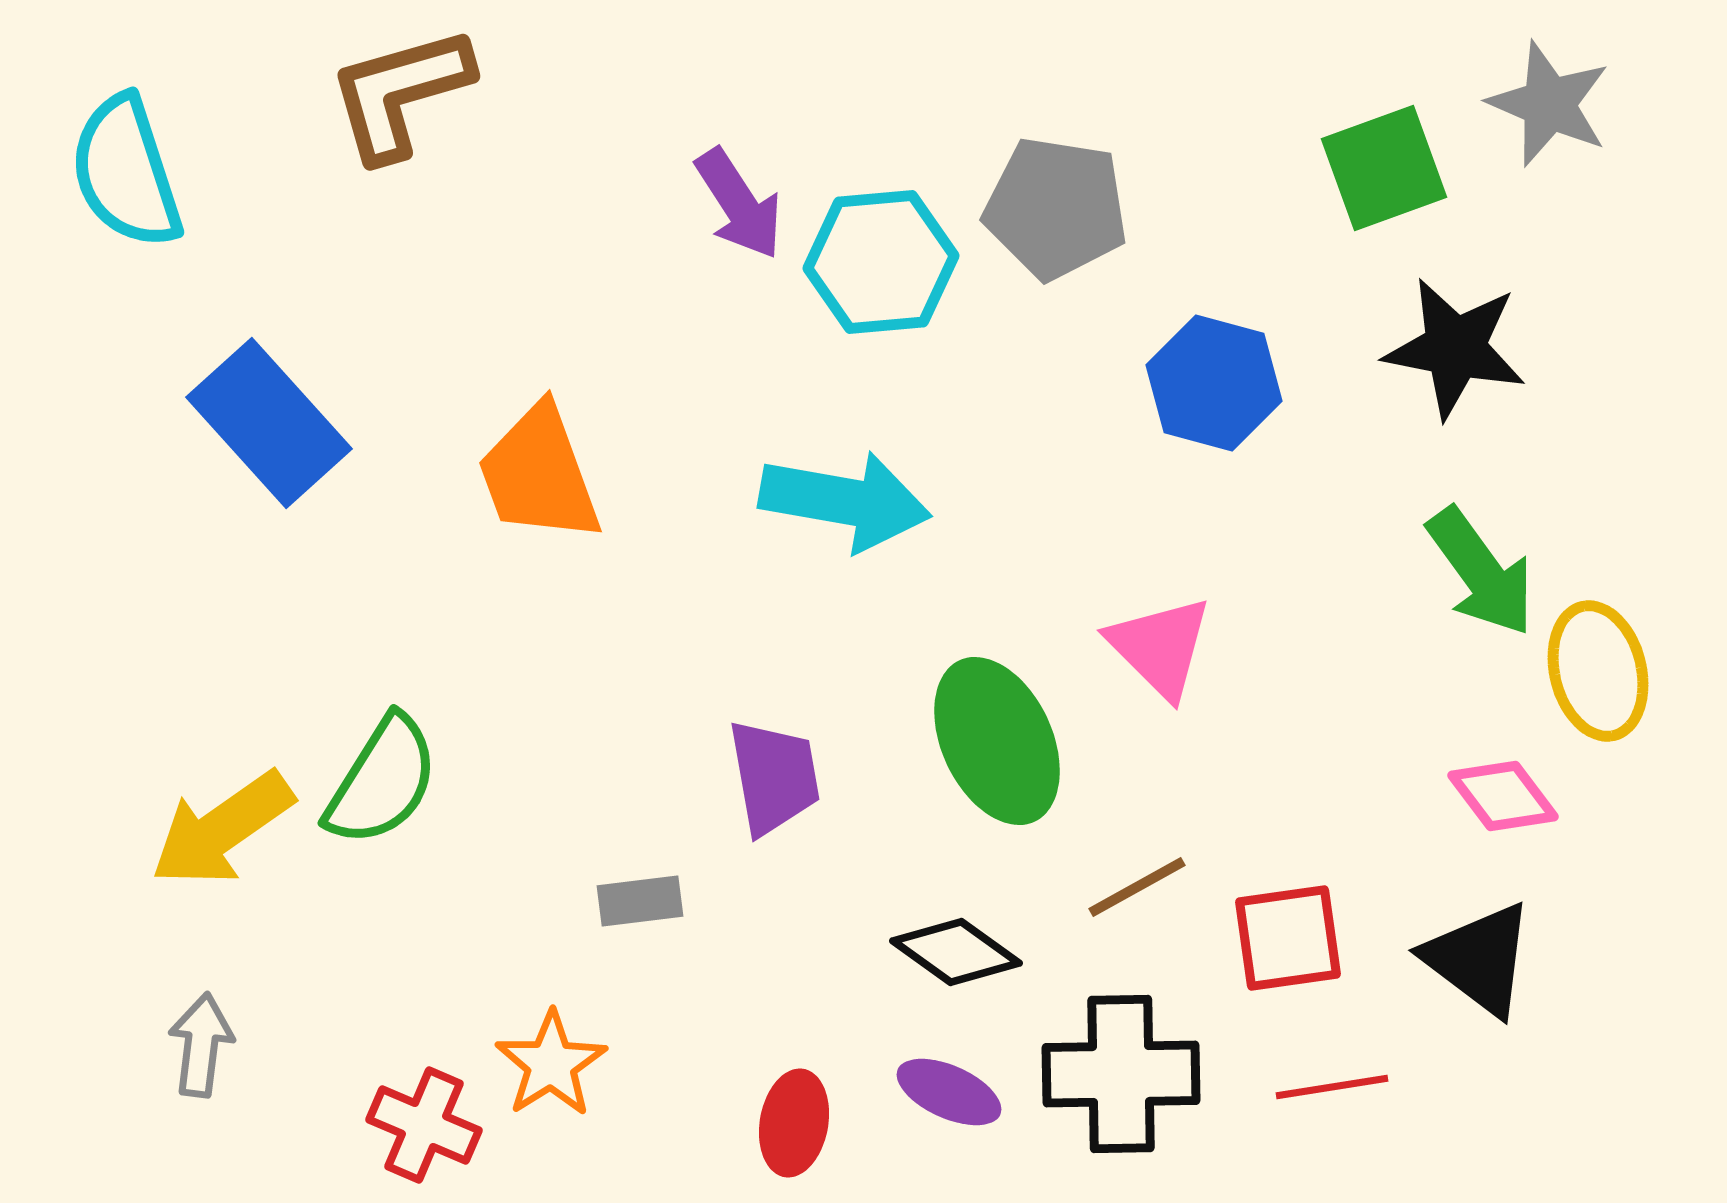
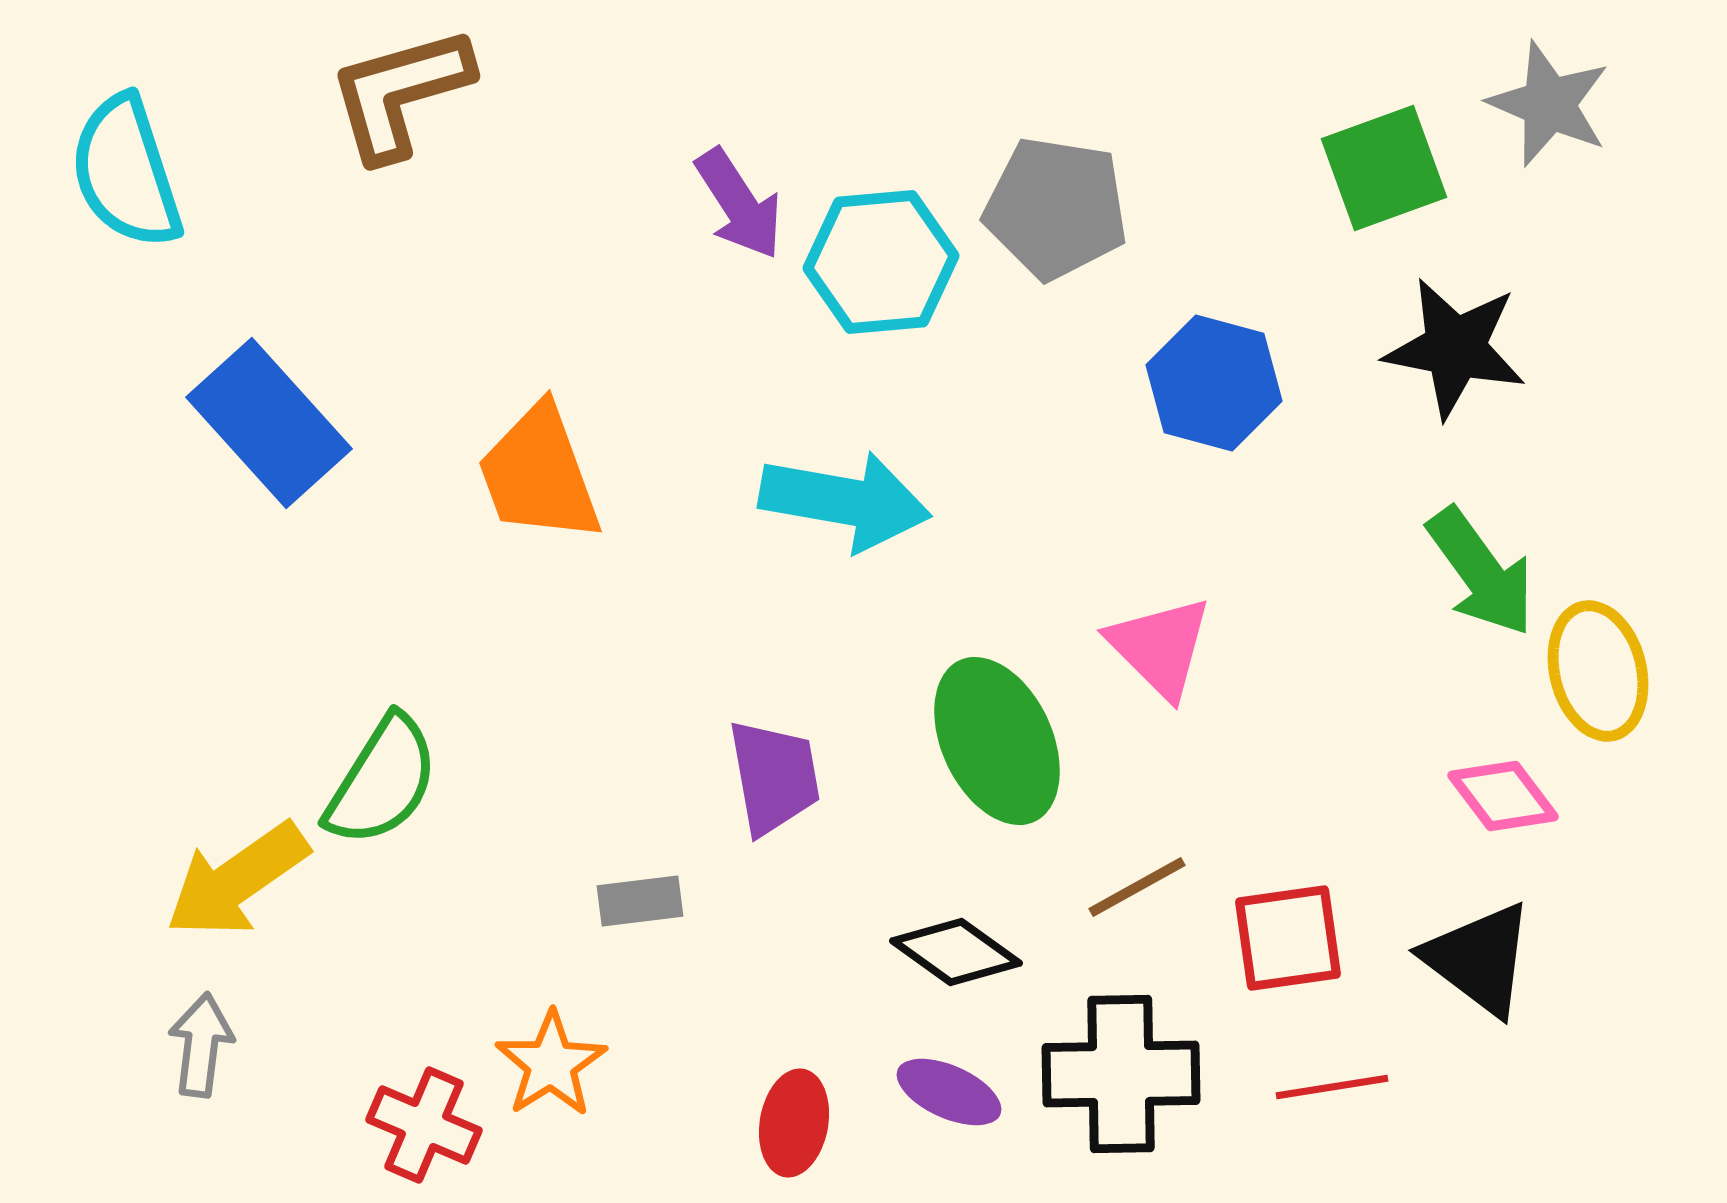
yellow arrow: moved 15 px right, 51 px down
